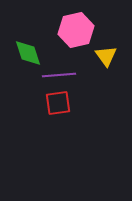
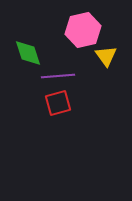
pink hexagon: moved 7 px right
purple line: moved 1 px left, 1 px down
red square: rotated 8 degrees counterclockwise
